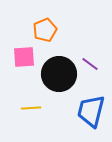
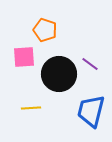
orange pentagon: rotated 30 degrees counterclockwise
